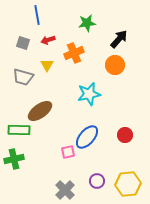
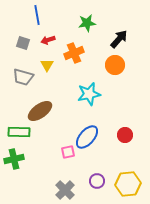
green rectangle: moved 2 px down
